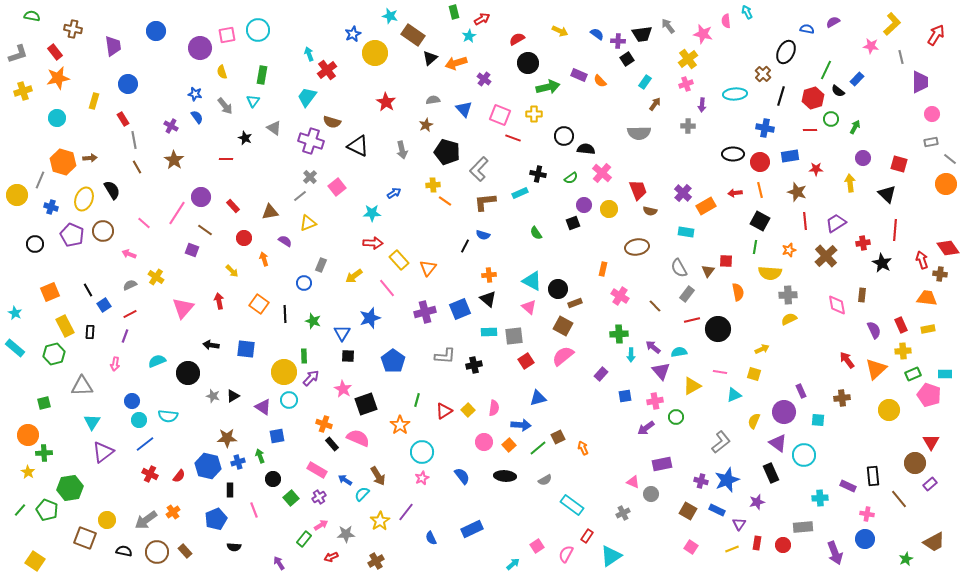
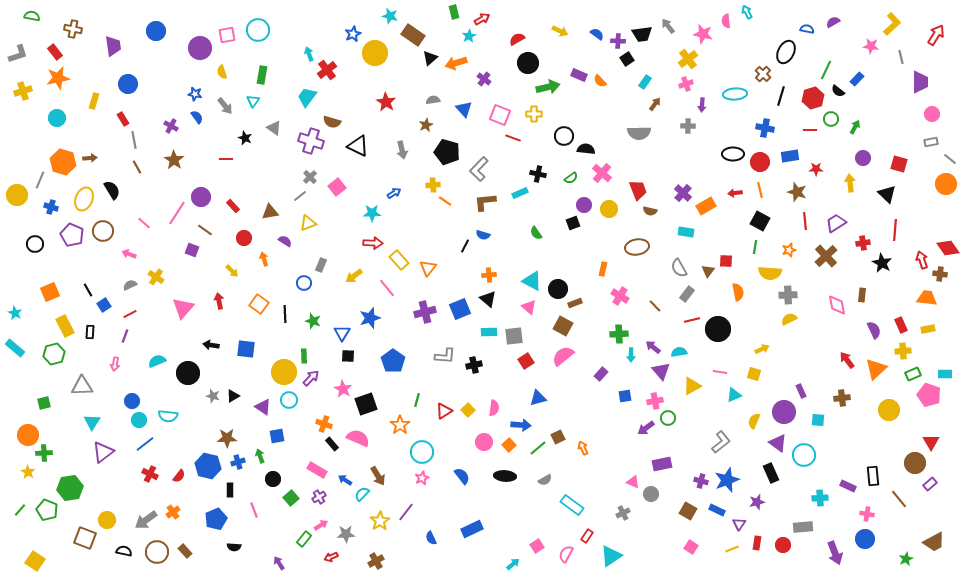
green circle at (676, 417): moved 8 px left, 1 px down
